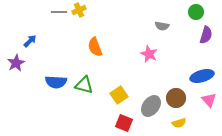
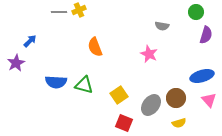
gray ellipse: moved 1 px up
